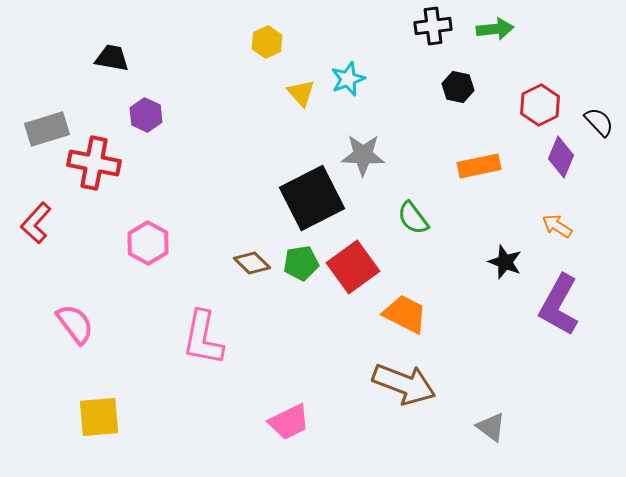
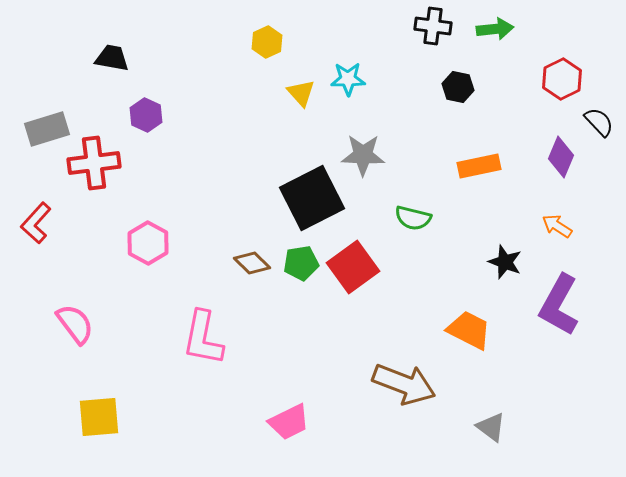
black cross: rotated 15 degrees clockwise
cyan star: rotated 20 degrees clockwise
red hexagon: moved 22 px right, 26 px up
red cross: rotated 18 degrees counterclockwise
green semicircle: rotated 39 degrees counterclockwise
orange trapezoid: moved 64 px right, 16 px down
